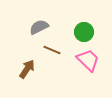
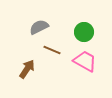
pink trapezoid: moved 3 px left, 1 px down; rotated 15 degrees counterclockwise
